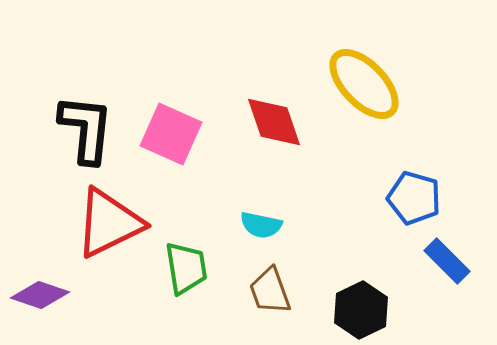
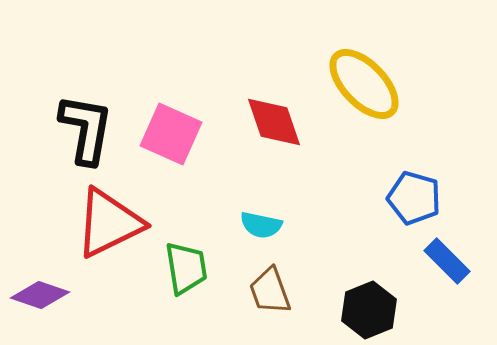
black L-shape: rotated 4 degrees clockwise
black hexagon: moved 8 px right; rotated 4 degrees clockwise
